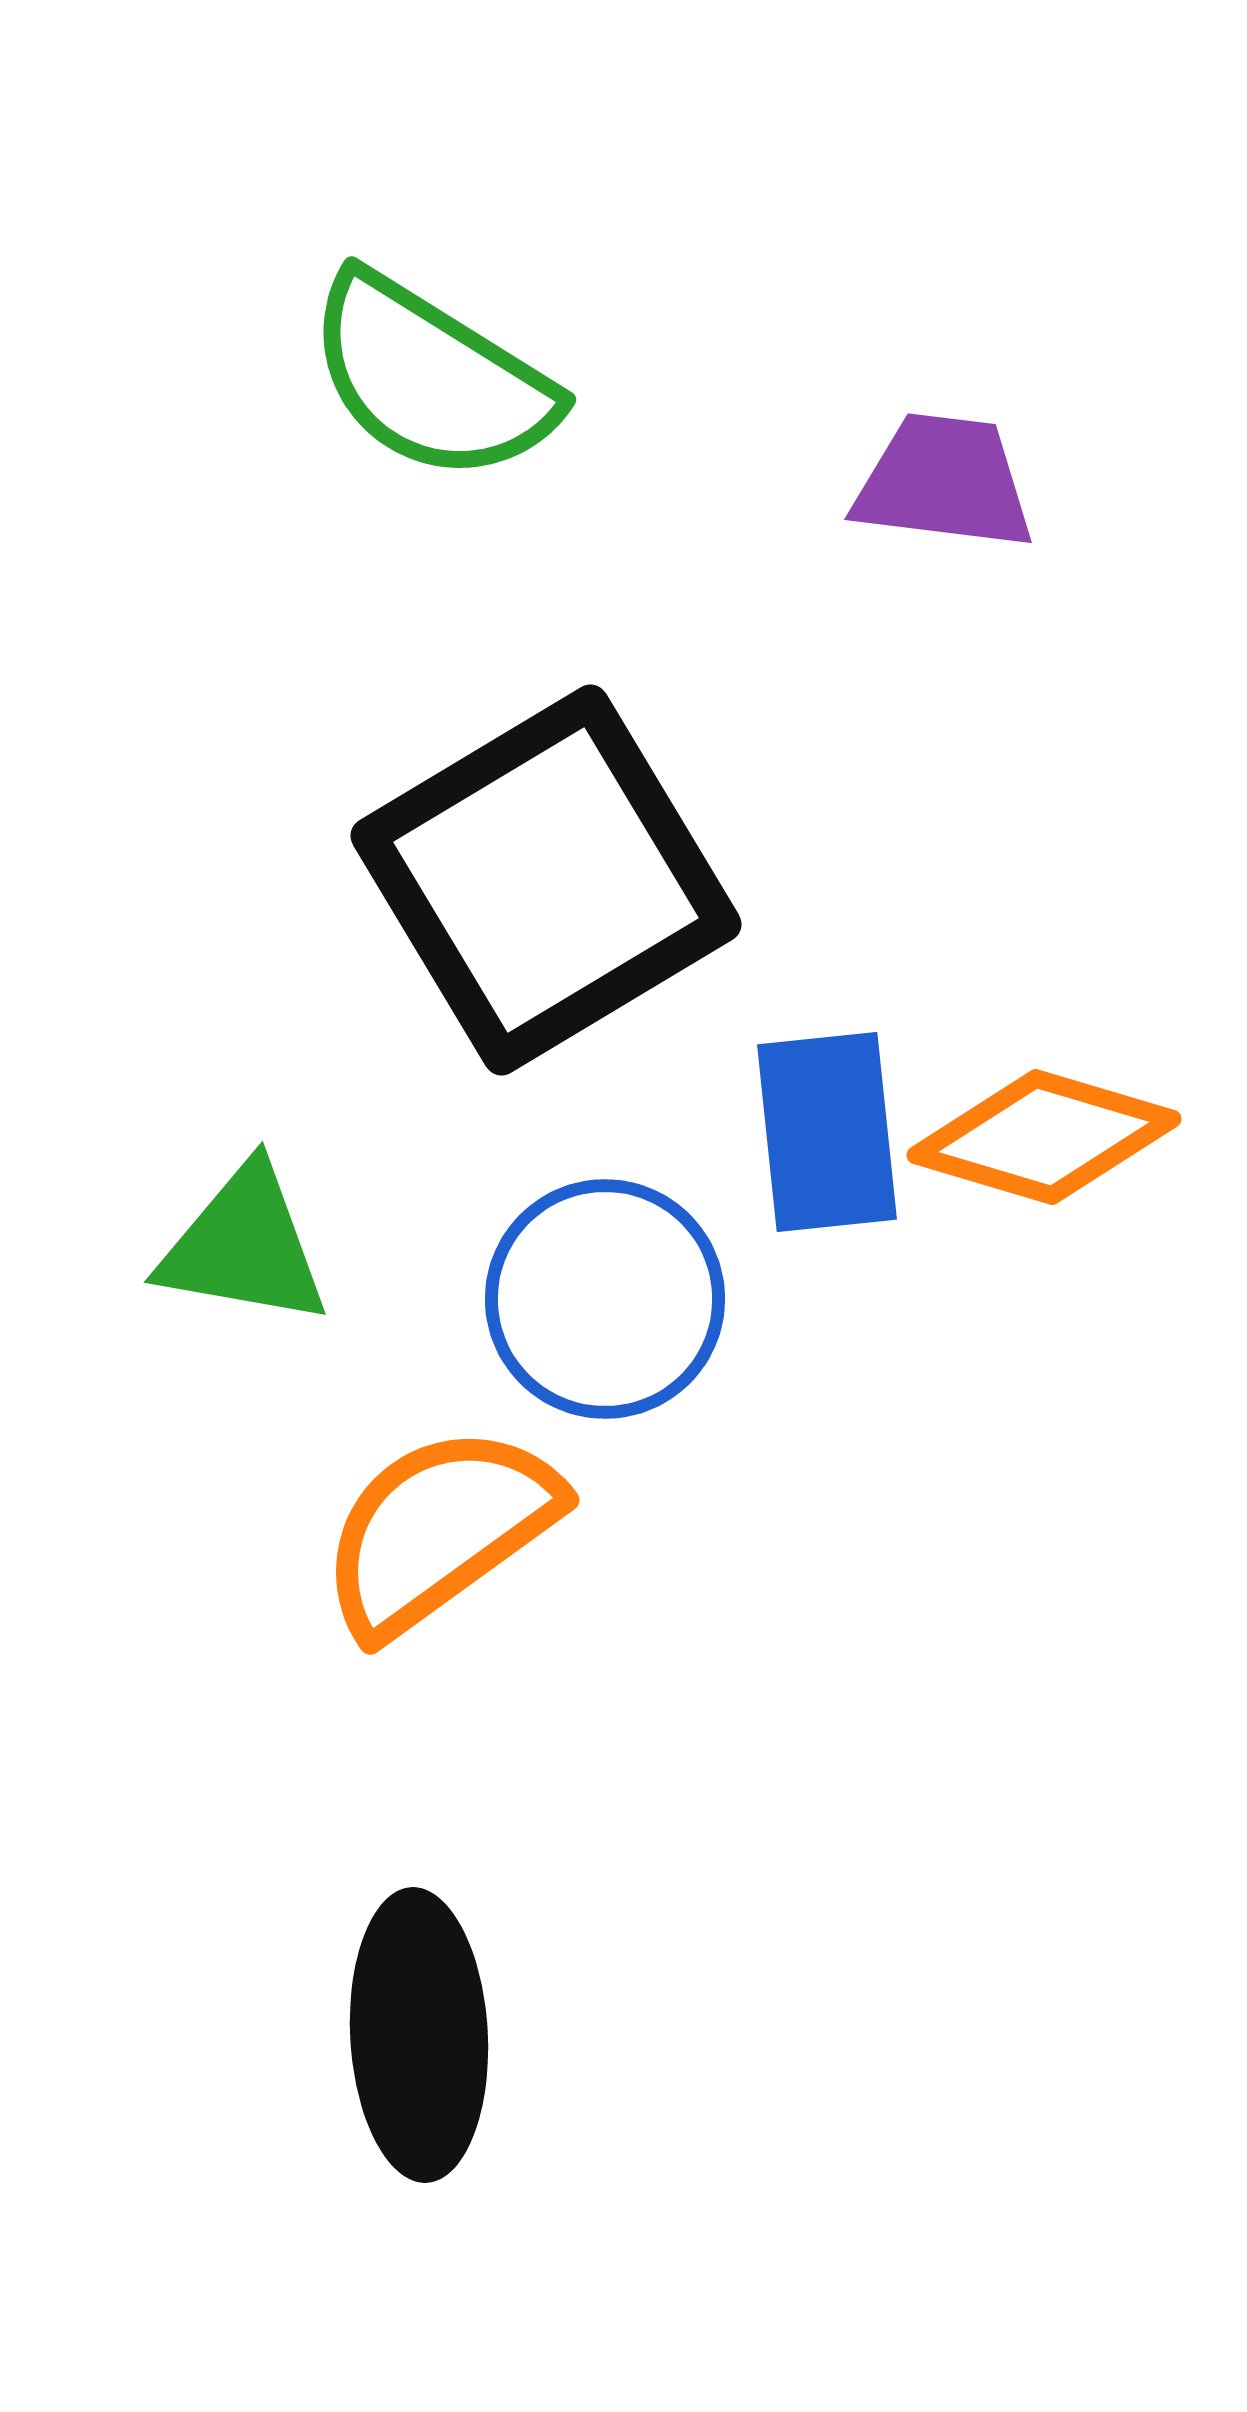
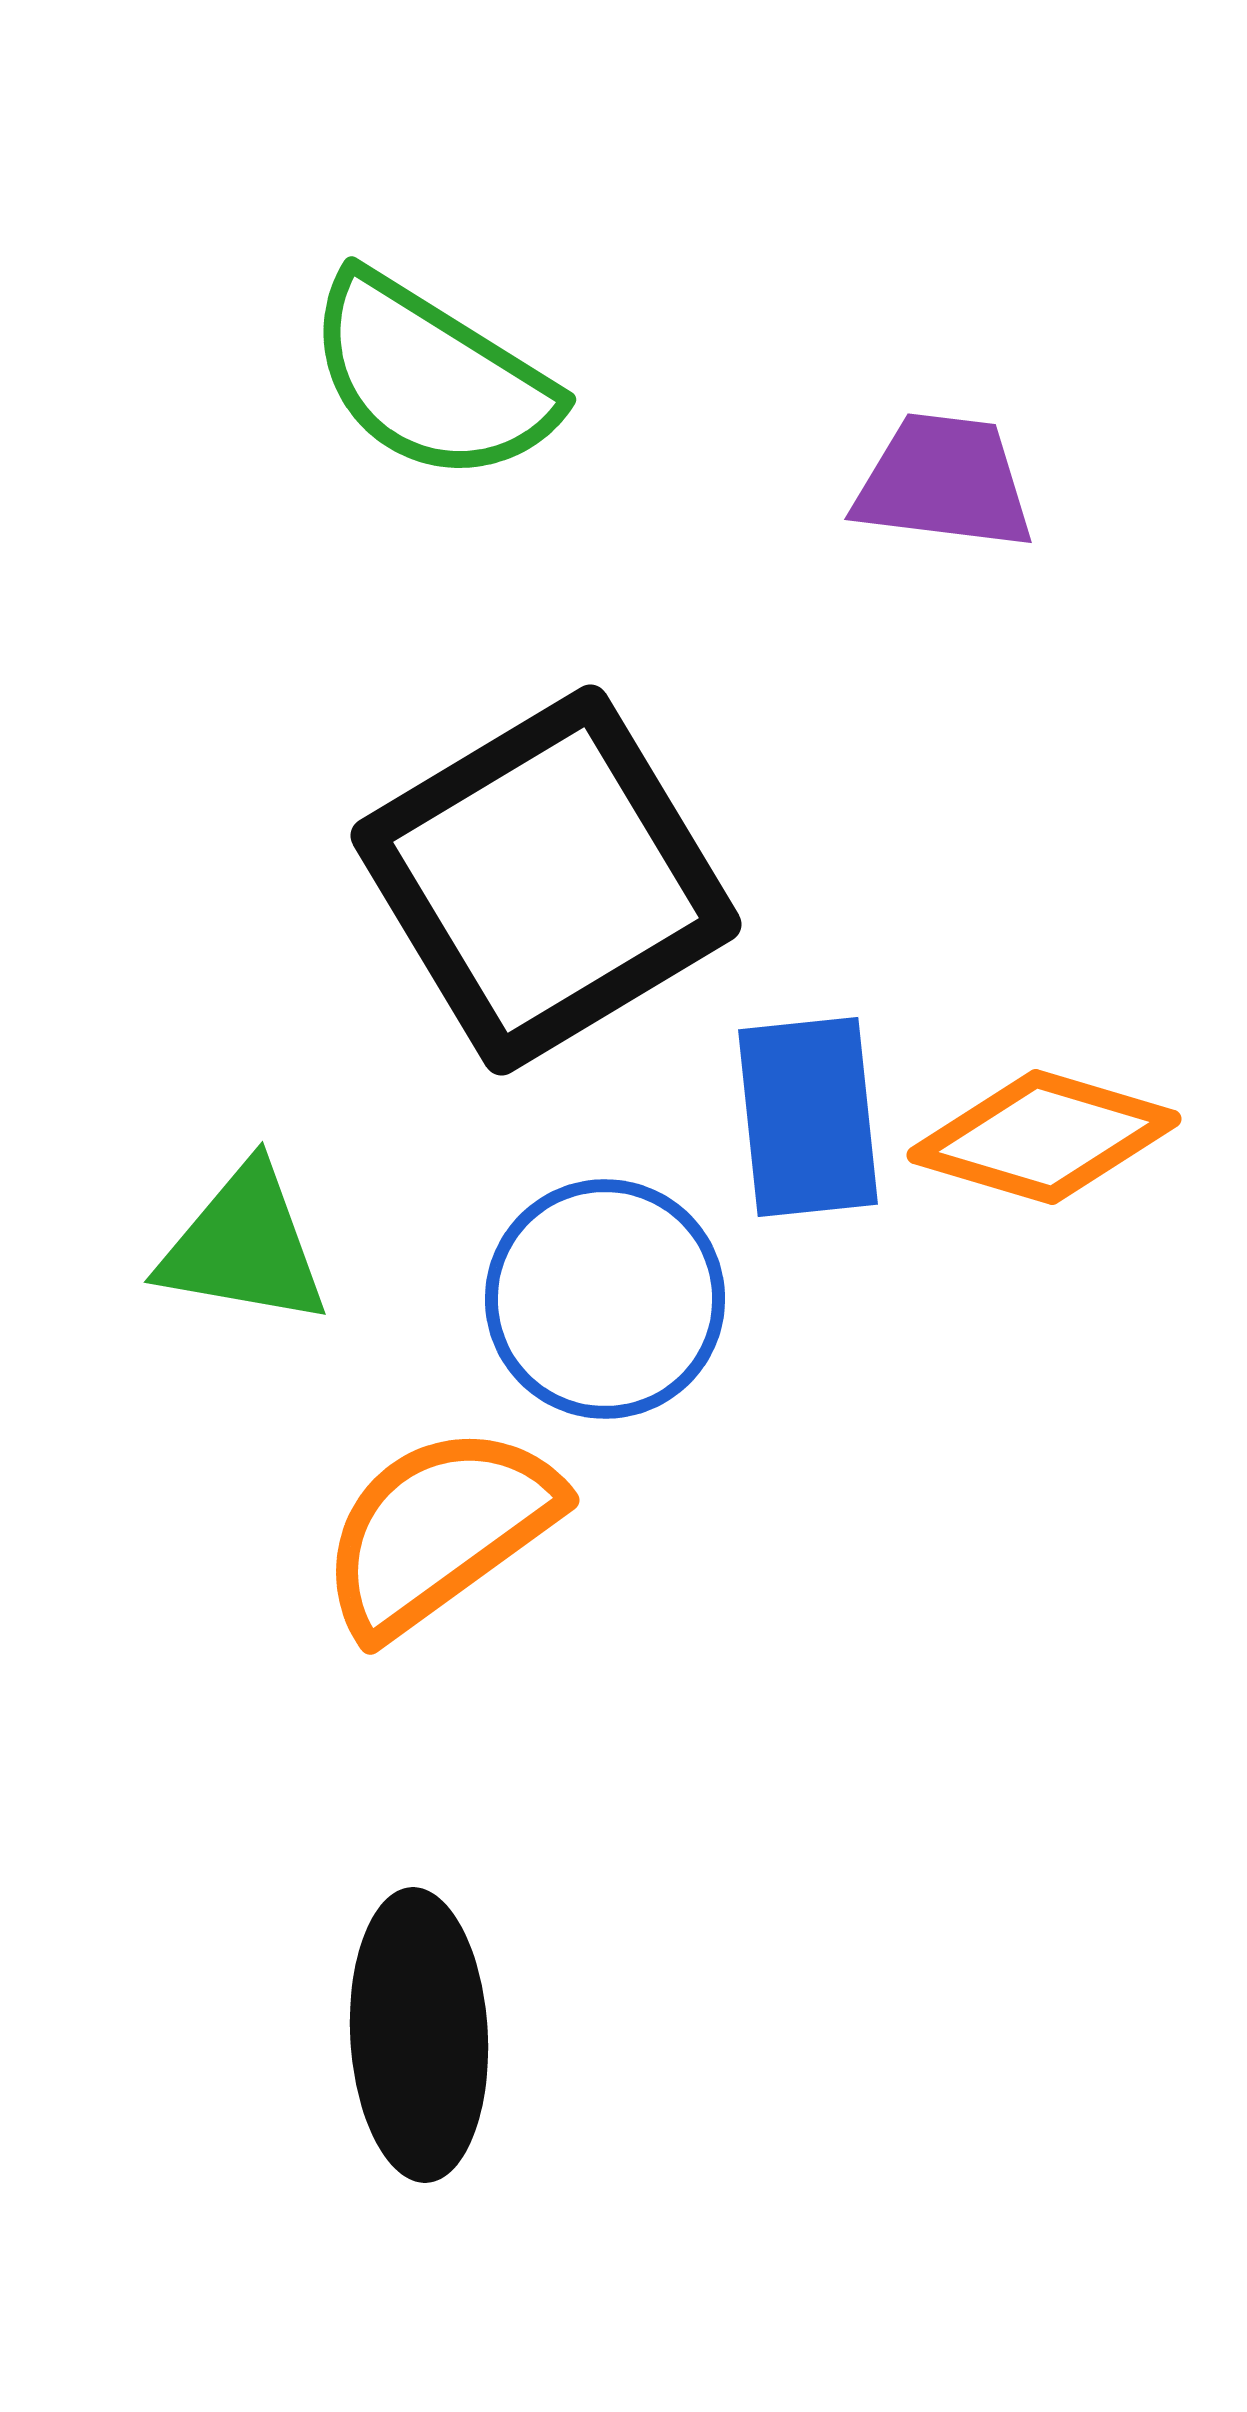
blue rectangle: moved 19 px left, 15 px up
